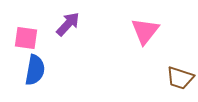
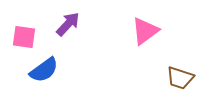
pink triangle: rotated 16 degrees clockwise
pink square: moved 2 px left, 1 px up
blue semicircle: moved 9 px right; rotated 44 degrees clockwise
